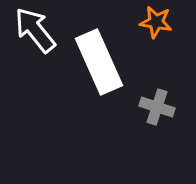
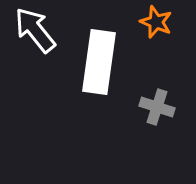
orange star: rotated 12 degrees clockwise
white rectangle: rotated 32 degrees clockwise
